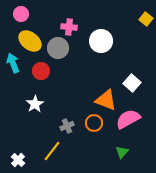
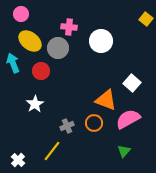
green triangle: moved 2 px right, 1 px up
